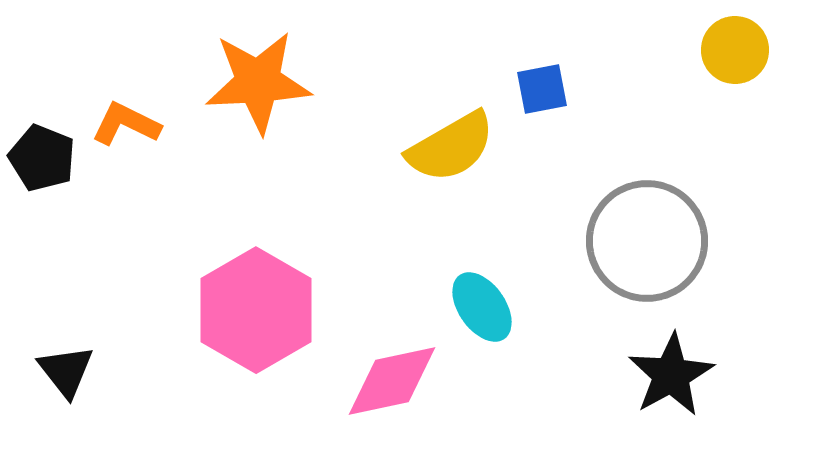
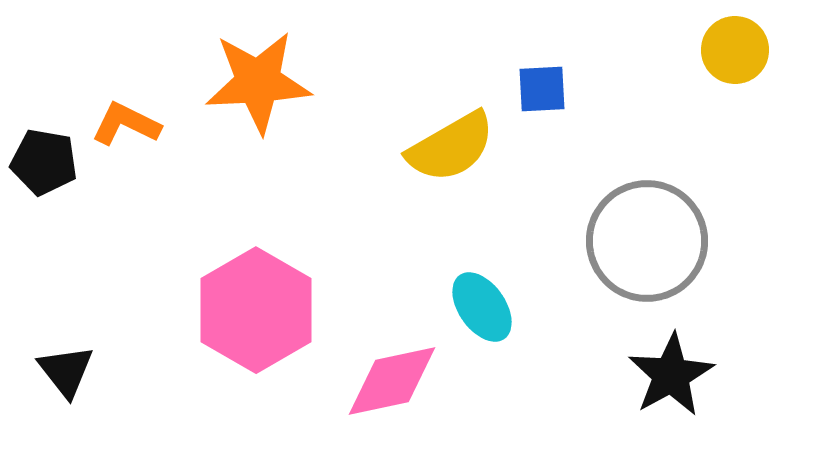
blue square: rotated 8 degrees clockwise
black pentagon: moved 2 px right, 4 px down; rotated 12 degrees counterclockwise
